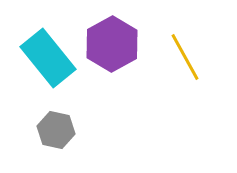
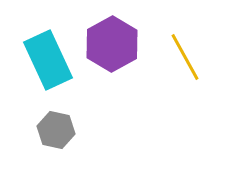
cyan rectangle: moved 2 px down; rotated 14 degrees clockwise
